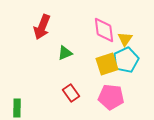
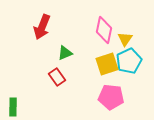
pink diamond: rotated 20 degrees clockwise
cyan pentagon: moved 3 px right, 1 px down
red rectangle: moved 14 px left, 16 px up
green rectangle: moved 4 px left, 1 px up
